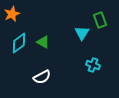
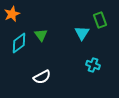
green triangle: moved 2 px left, 7 px up; rotated 24 degrees clockwise
